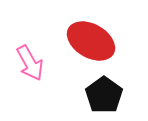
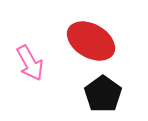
black pentagon: moved 1 px left, 1 px up
